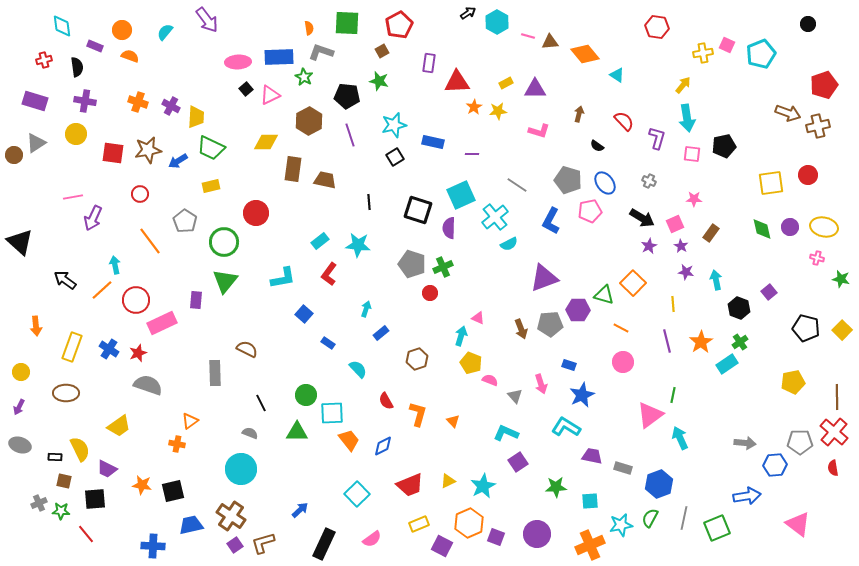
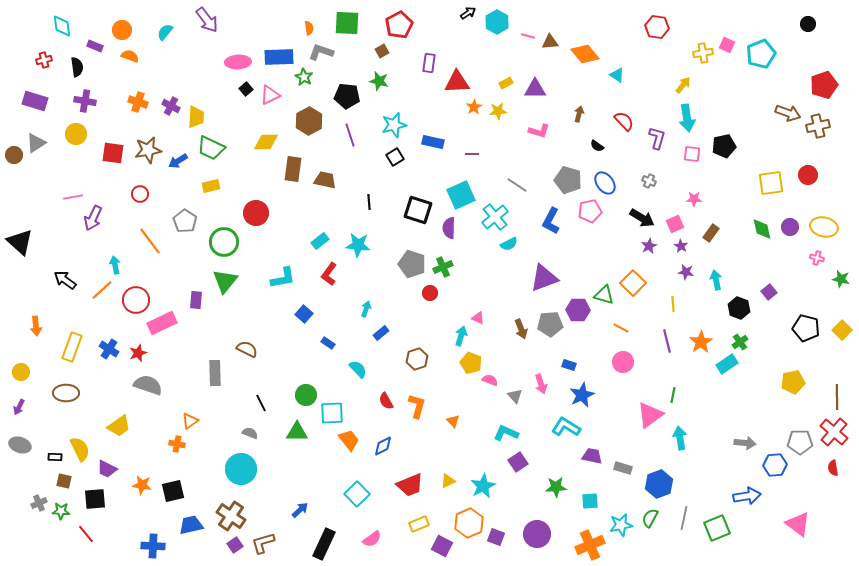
orange L-shape at (418, 414): moved 1 px left, 8 px up
cyan arrow at (680, 438): rotated 15 degrees clockwise
